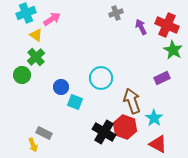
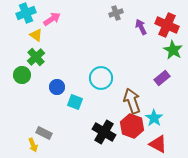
purple rectangle: rotated 14 degrees counterclockwise
blue circle: moved 4 px left
red hexagon: moved 7 px right, 1 px up
